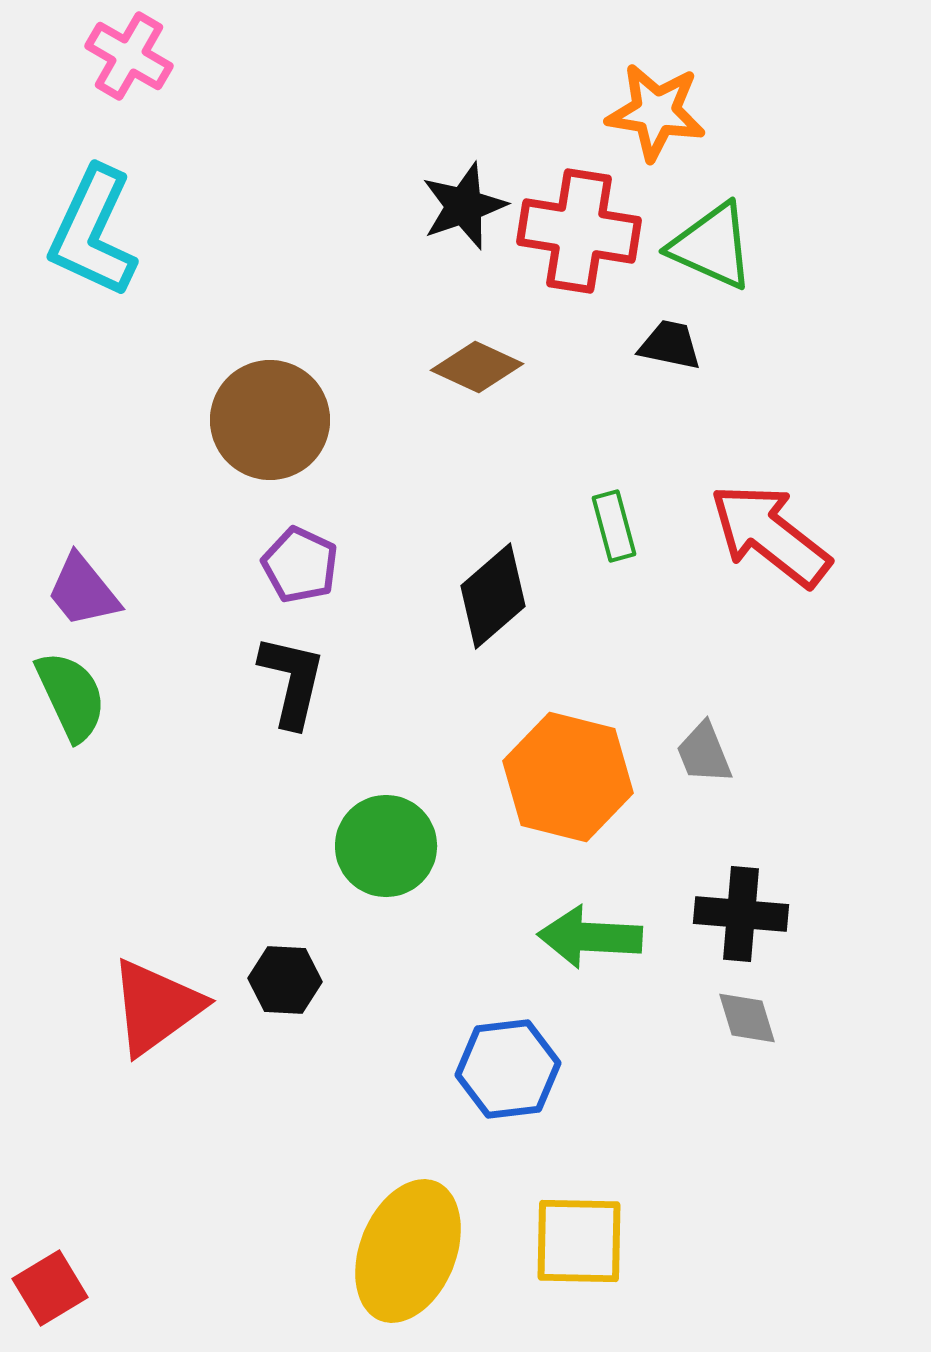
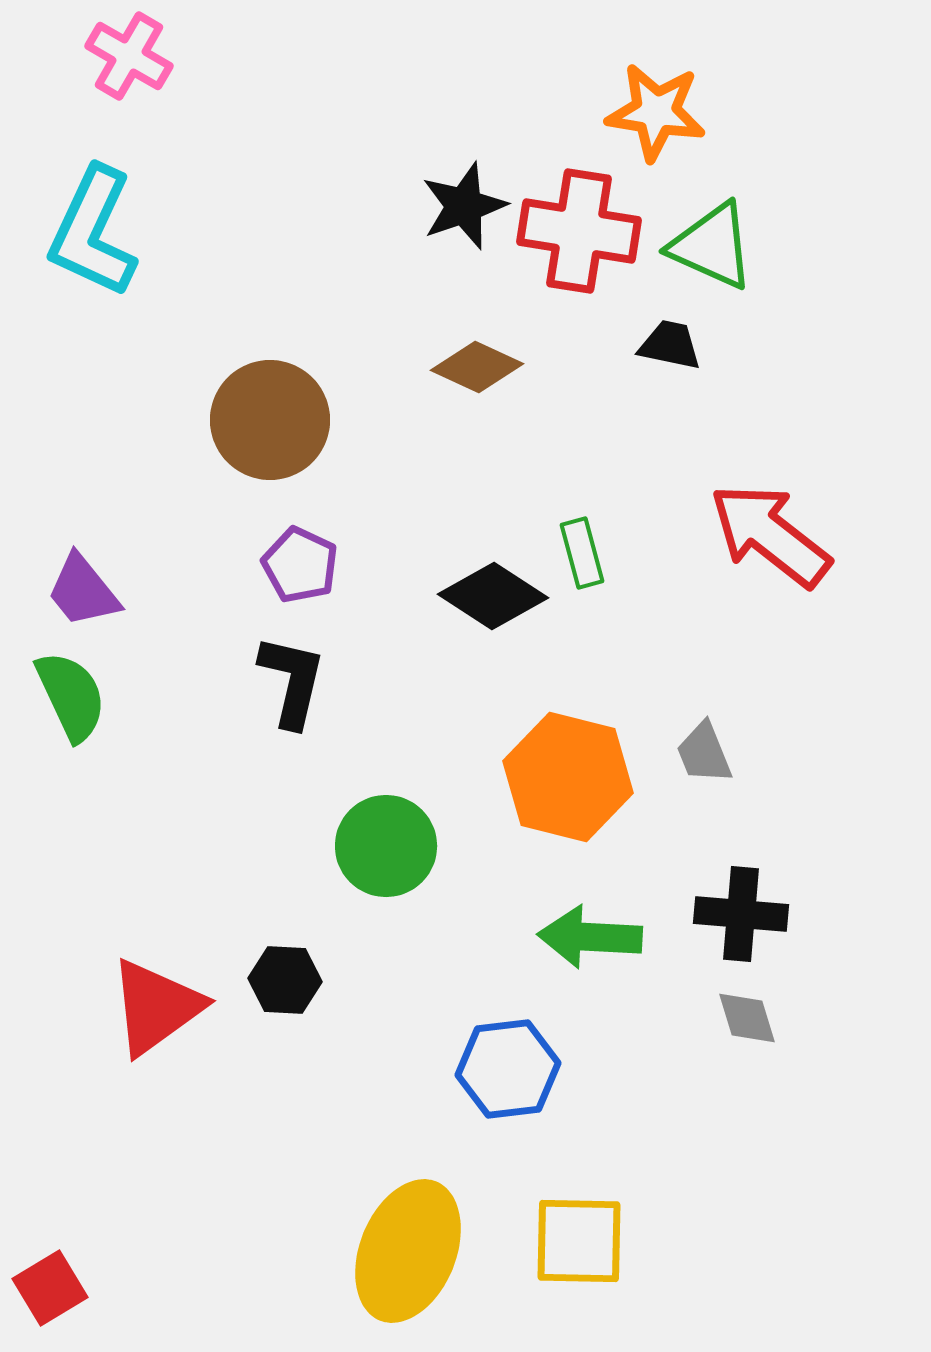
green rectangle: moved 32 px left, 27 px down
black diamond: rotated 74 degrees clockwise
